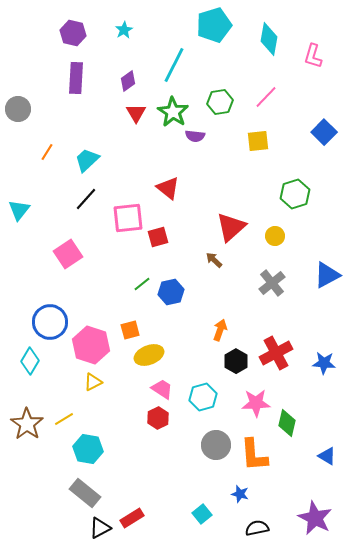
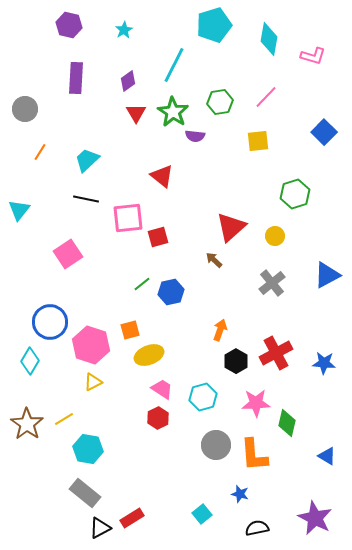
purple hexagon at (73, 33): moved 4 px left, 8 px up
pink L-shape at (313, 56): rotated 90 degrees counterclockwise
gray circle at (18, 109): moved 7 px right
orange line at (47, 152): moved 7 px left
red triangle at (168, 188): moved 6 px left, 12 px up
black line at (86, 199): rotated 60 degrees clockwise
